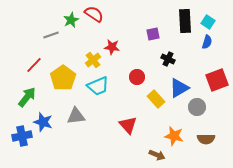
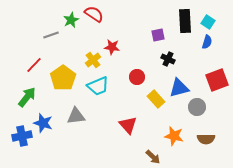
purple square: moved 5 px right, 1 px down
blue triangle: rotated 15 degrees clockwise
blue star: moved 1 px down
brown arrow: moved 4 px left, 2 px down; rotated 21 degrees clockwise
